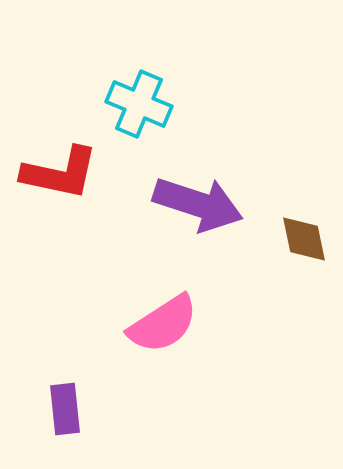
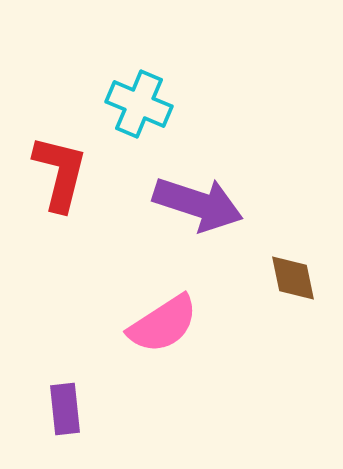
red L-shape: rotated 88 degrees counterclockwise
brown diamond: moved 11 px left, 39 px down
